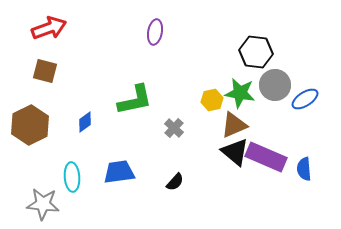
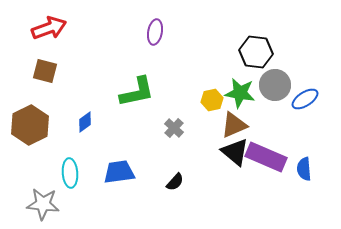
green L-shape: moved 2 px right, 8 px up
cyan ellipse: moved 2 px left, 4 px up
